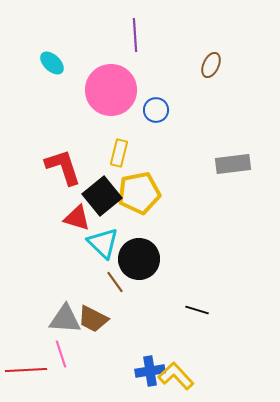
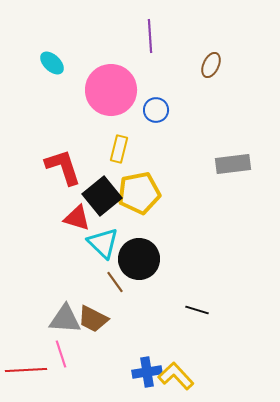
purple line: moved 15 px right, 1 px down
yellow rectangle: moved 4 px up
blue cross: moved 3 px left, 1 px down
